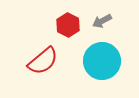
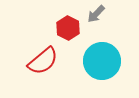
gray arrow: moved 6 px left, 7 px up; rotated 18 degrees counterclockwise
red hexagon: moved 3 px down
